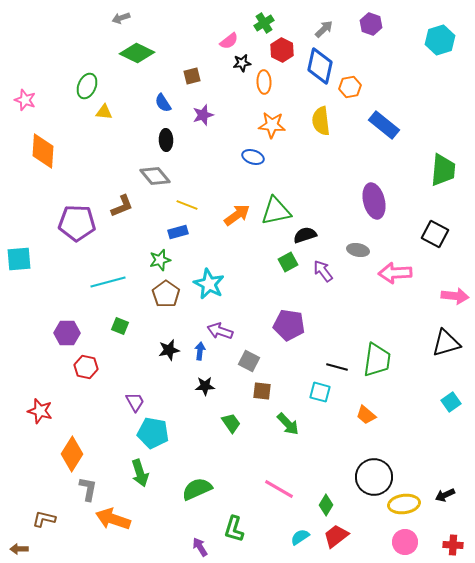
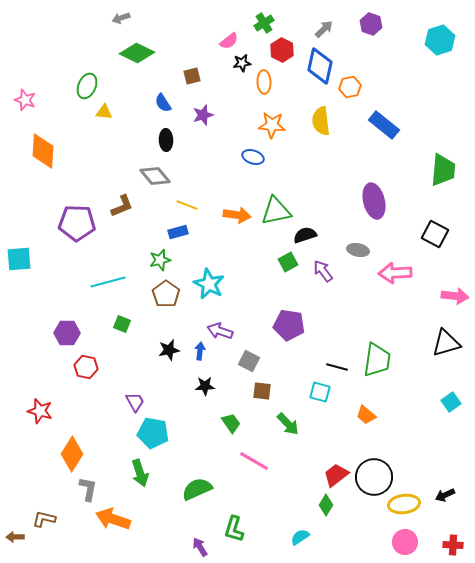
orange arrow at (237, 215): rotated 44 degrees clockwise
green square at (120, 326): moved 2 px right, 2 px up
pink line at (279, 489): moved 25 px left, 28 px up
red trapezoid at (336, 536): moved 61 px up
brown arrow at (19, 549): moved 4 px left, 12 px up
